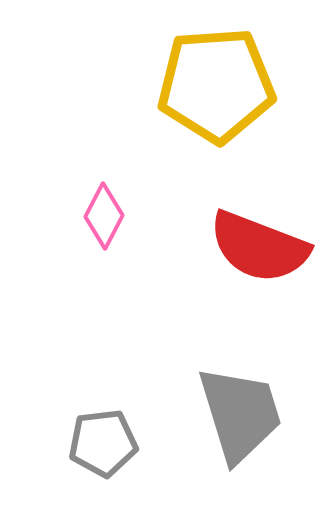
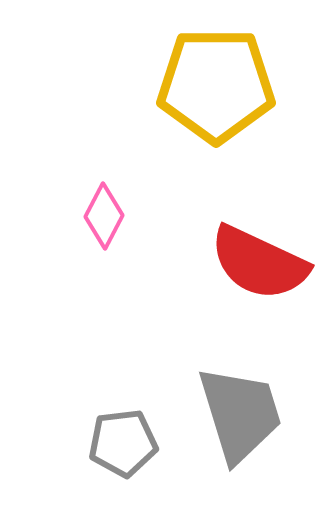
yellow pentagon: rotated 4 degrees clockwise
red semicircle: moved 16 px down; rotated 4 degrees clockwise
gray pentagon: moved 20 px right
